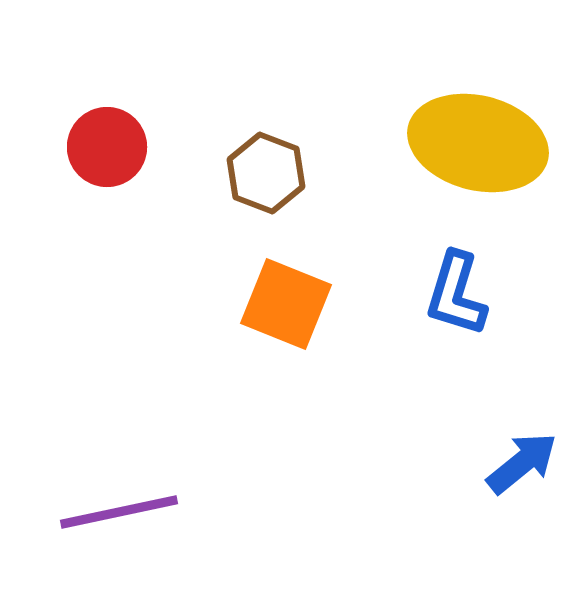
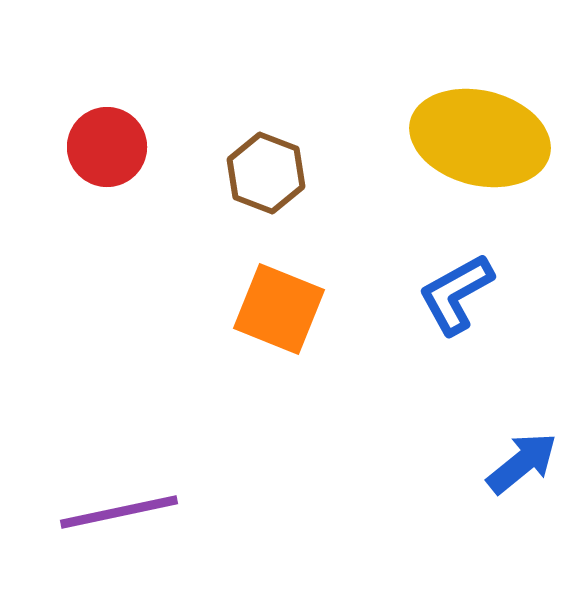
yellow ellipse: moved 2 px right, 5 px up
blue L-shape: rotated 44 degrees clockwise
orange square: moved 7 px left, 5 px down
